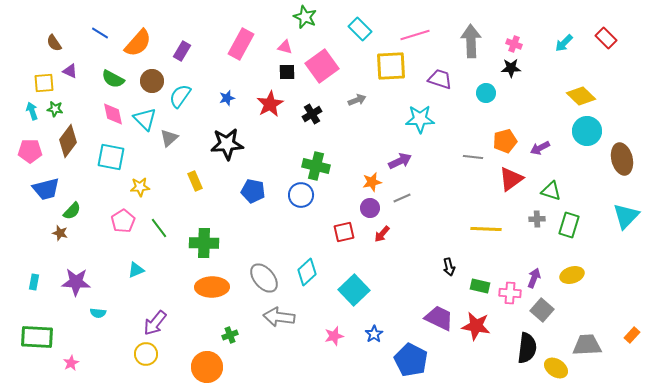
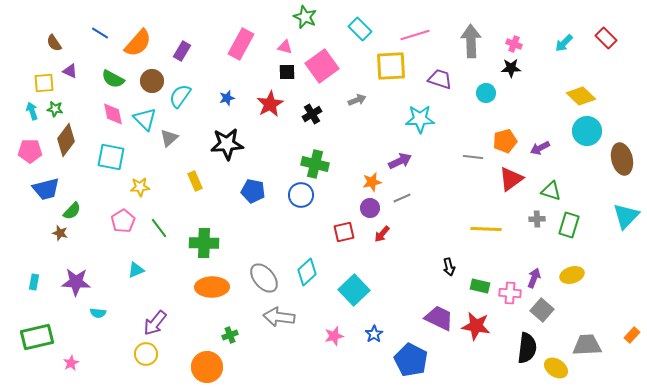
brown diamond at (68, 141): moved 2 px left, 1 px up
green cross at (316, 166): moved 1 px left, 2 px up
green rectangle at (37, 337): rotated 16 degrees counterclockwise
